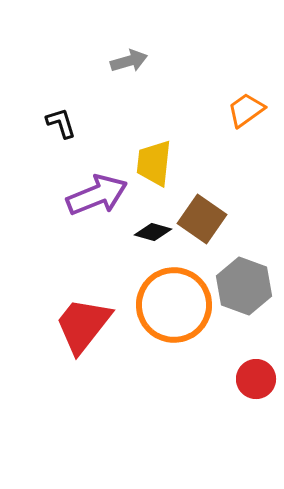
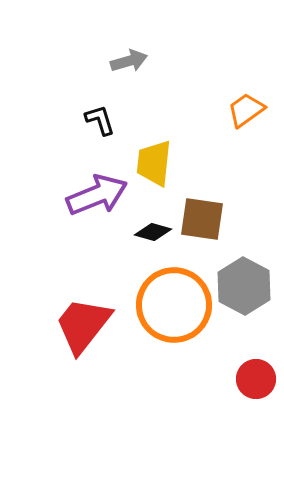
black L-shape: moved 39 px right, 3 px up
brown square: rotated 27 degrees counterclockwise
gray hexagon: rotated 8 degrees clockwise
